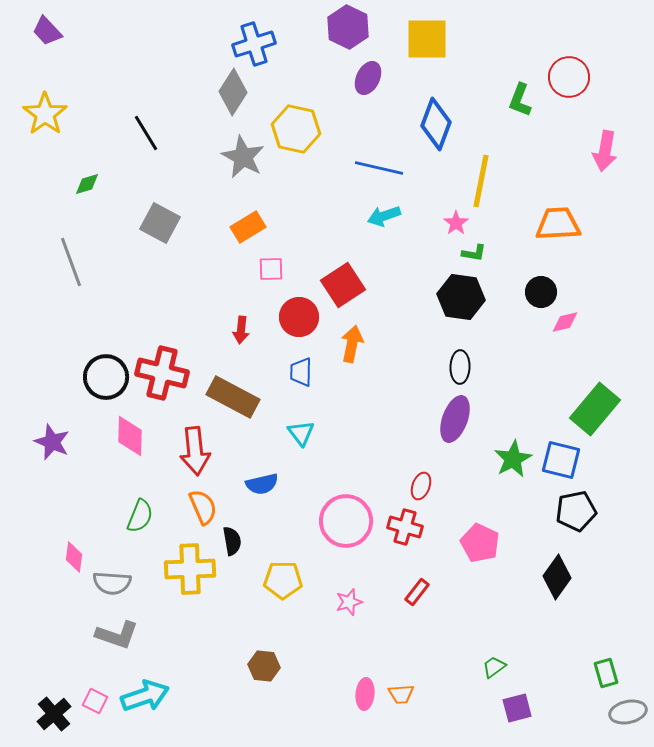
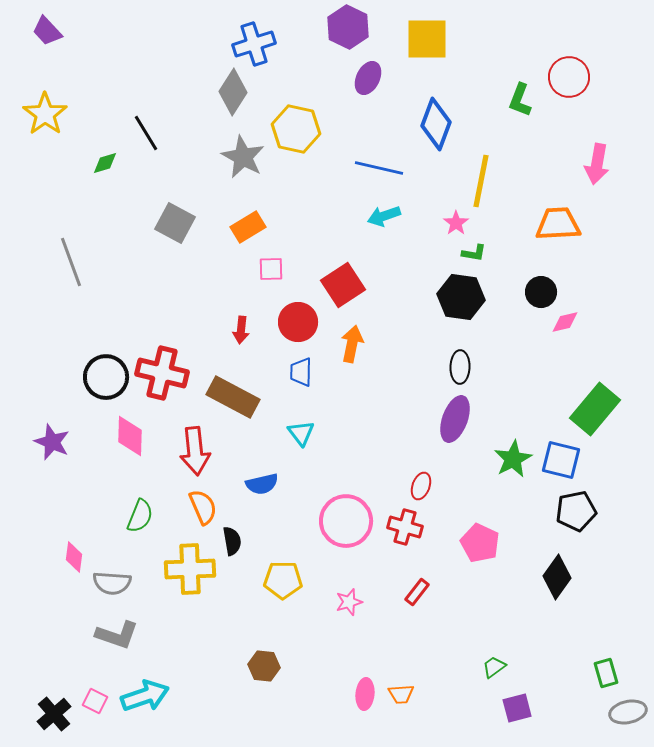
pink arrow at (605, 151): moved 8 px left, 13 px down
green diamond at (87, 184): moved 18 px right, 21 px up
gray square at (160, 223): moved 15 px right
red circle at (299, 317): moved 1 px left, 5 px down
